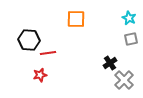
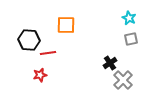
orange square: moved 10 px left, 6 px down
gray cross: moved 1 px left
